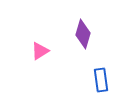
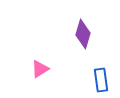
pink triangle: moved 18 px down
